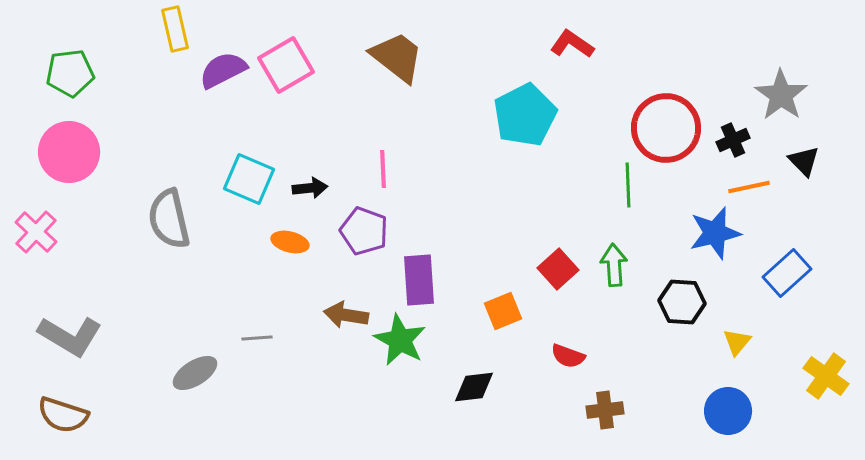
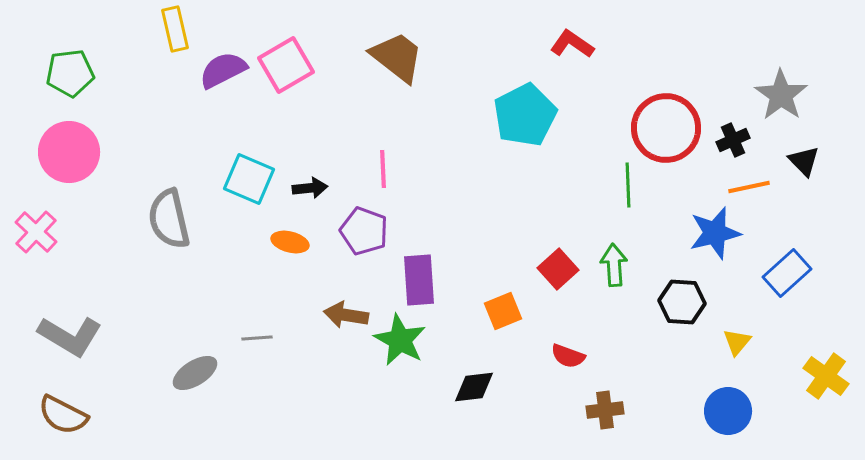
brown semicircle: rotated 9 degrees clockwise
